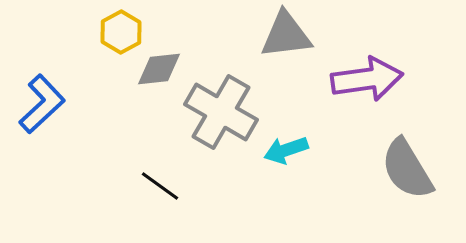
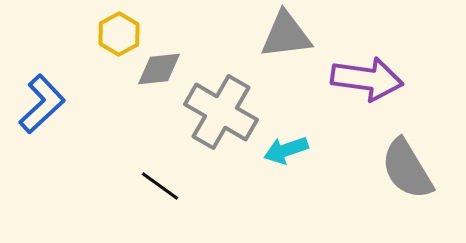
yellow hexagon: moved 2 px left, 2 px down
purple arrow: rotated 16 degrees clockwise
